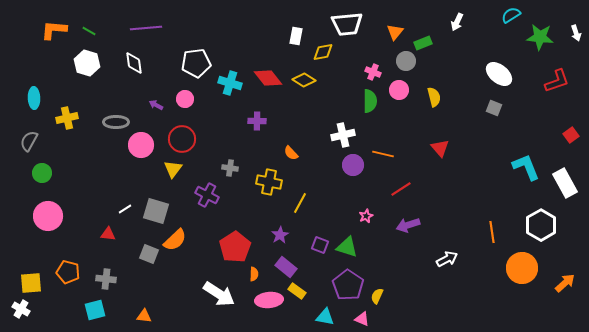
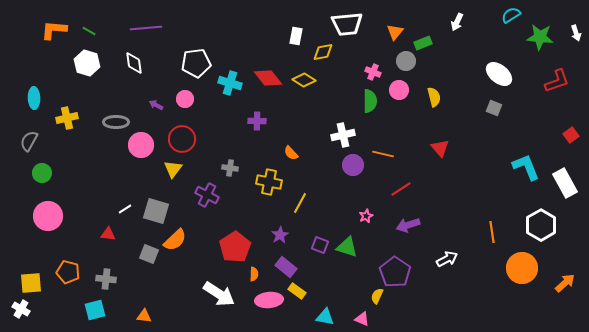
purple pentagon at (348, 285): moved 47 px right, 13 px up
